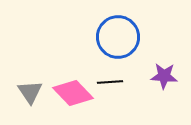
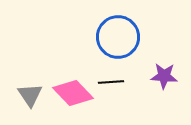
black line: moved 1 px right
gray triangle: moved 3 px down
